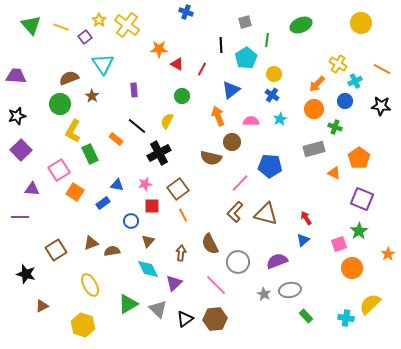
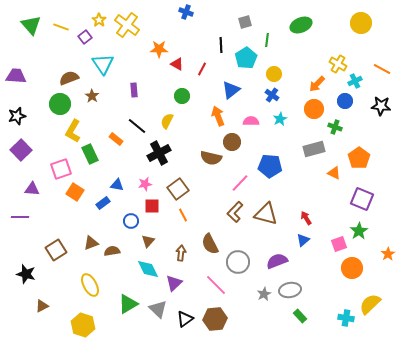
pink square at (59, 170): moved 2 px right, 1 px up; rotated 15 degrees clockwise
gray star at (264, 294): rotated 16 degrees clockwise
green rectangle at (306, 316): moved 6 px left
